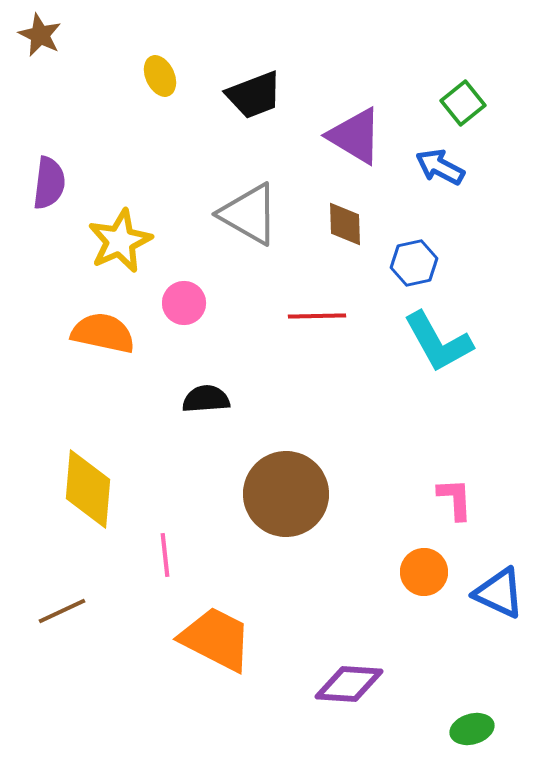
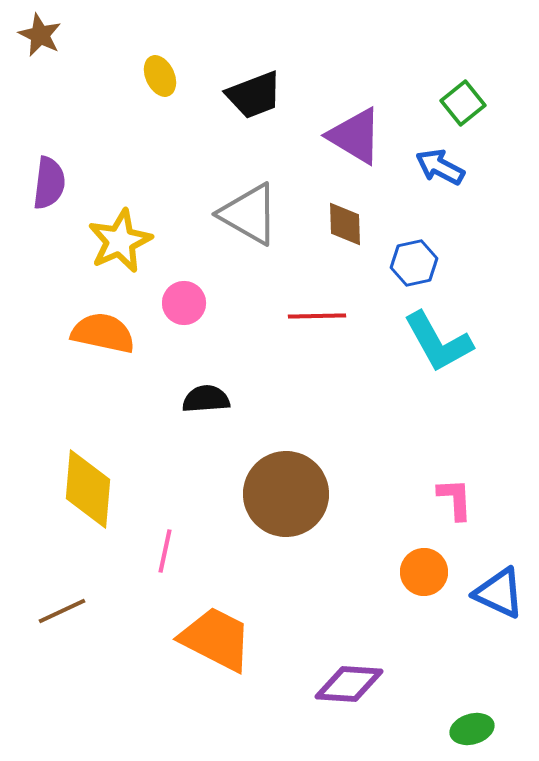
pink line: moved 4 px up; rotated 18 degrees clockwise
